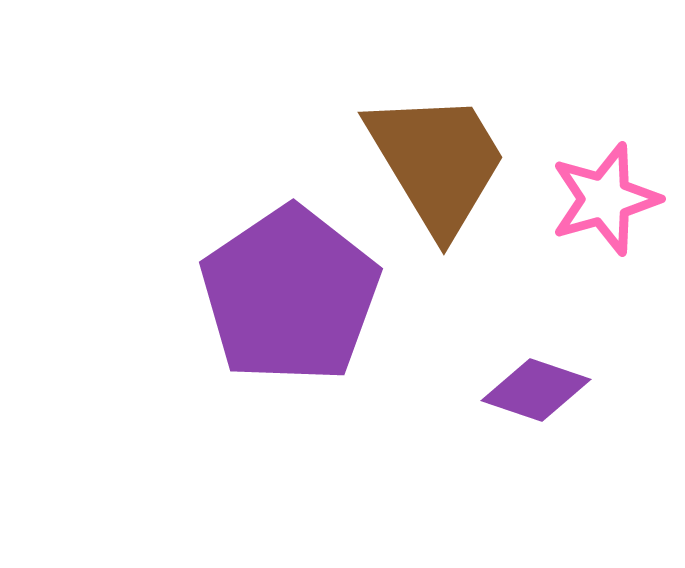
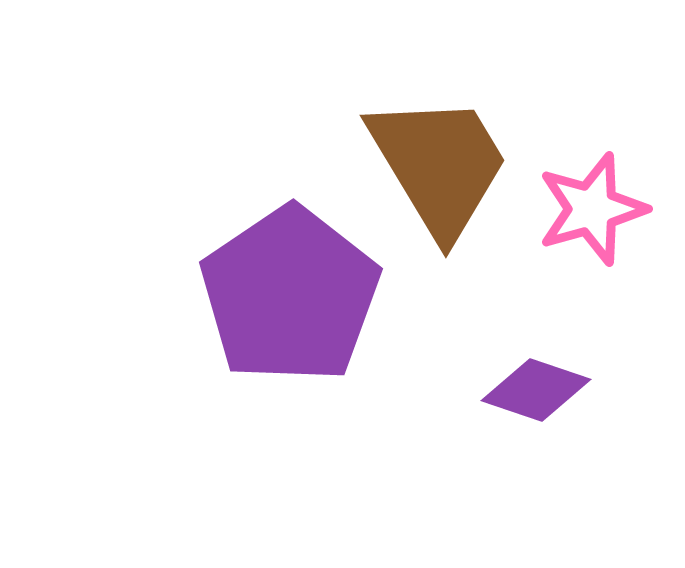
brown trapezoid: moved 2 px right, 3 px down
pink star: moved 13 px left, 10 px down
